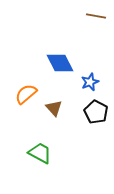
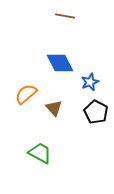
brown line: moved 31 px left
